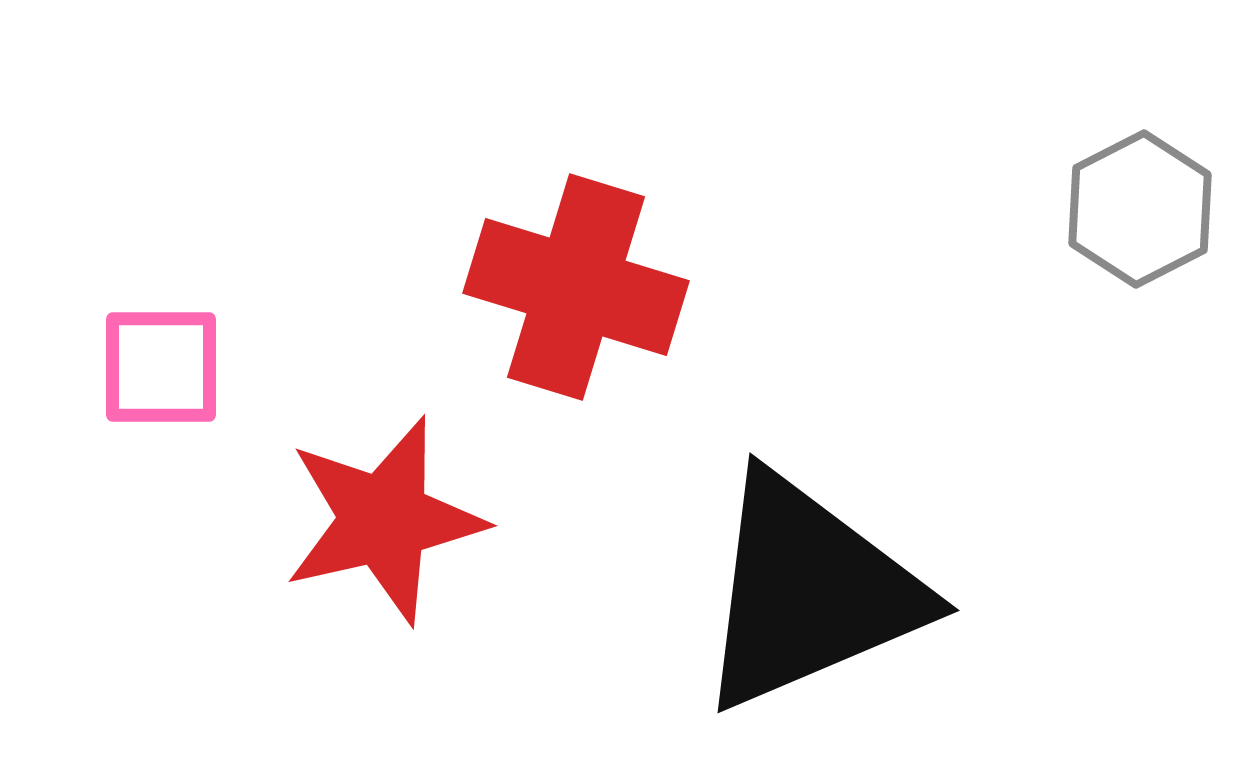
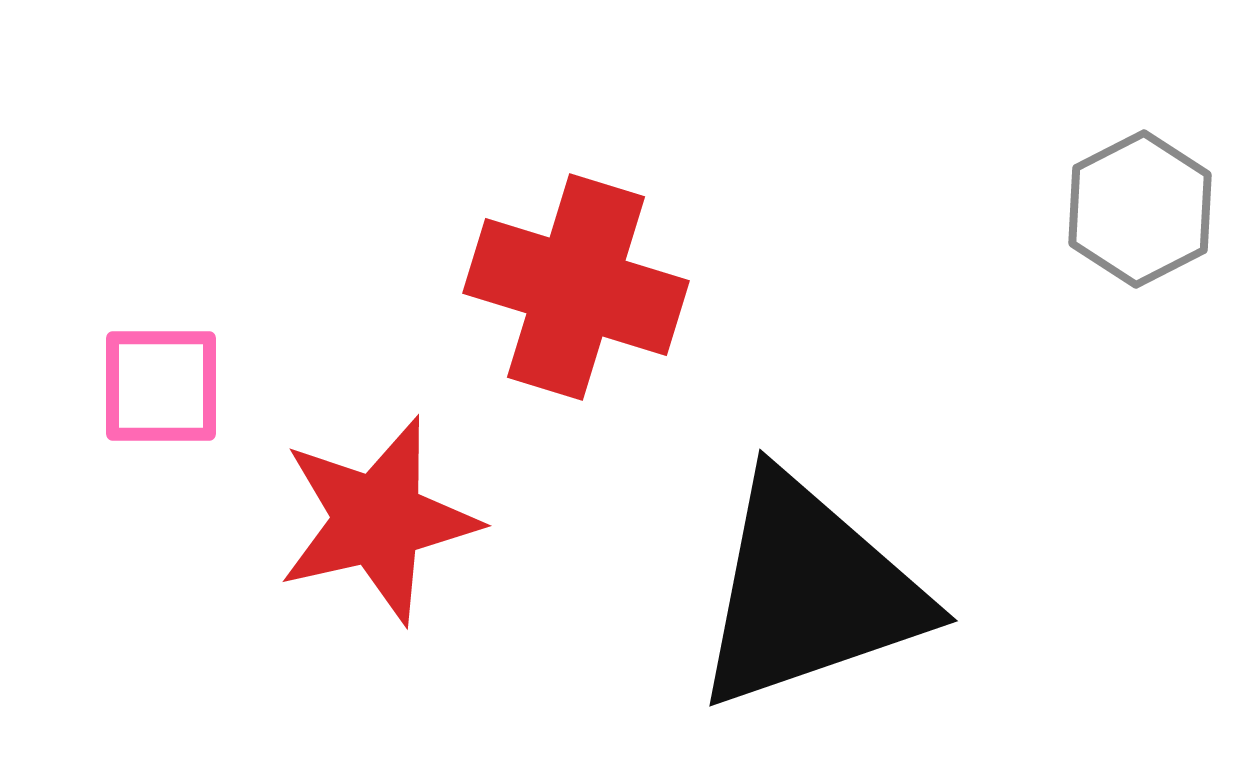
pink square: moved 19 px down
red star: moved 6 px left
black triangle: rotated 4 degrees clockwise
